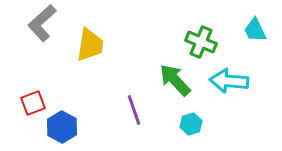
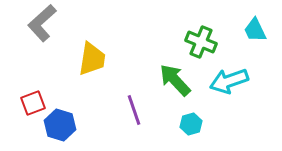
yellow trapezoid: moved 2 px right, 14 px down
cyan arrow: rotated 24 degrees counterclockwise
blue hexagon: moved 2 px left, 2 px up; rotated 12 degrees counterclockwise
